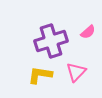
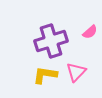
pink semicircle: moved 2 px right
yellow L-shape: moved 5 px right
